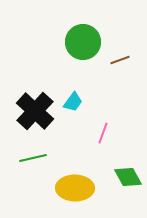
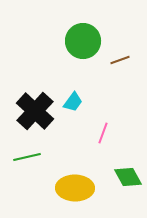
green circle: moved 1 px up
green line: moved 6 px left, 1 px up
